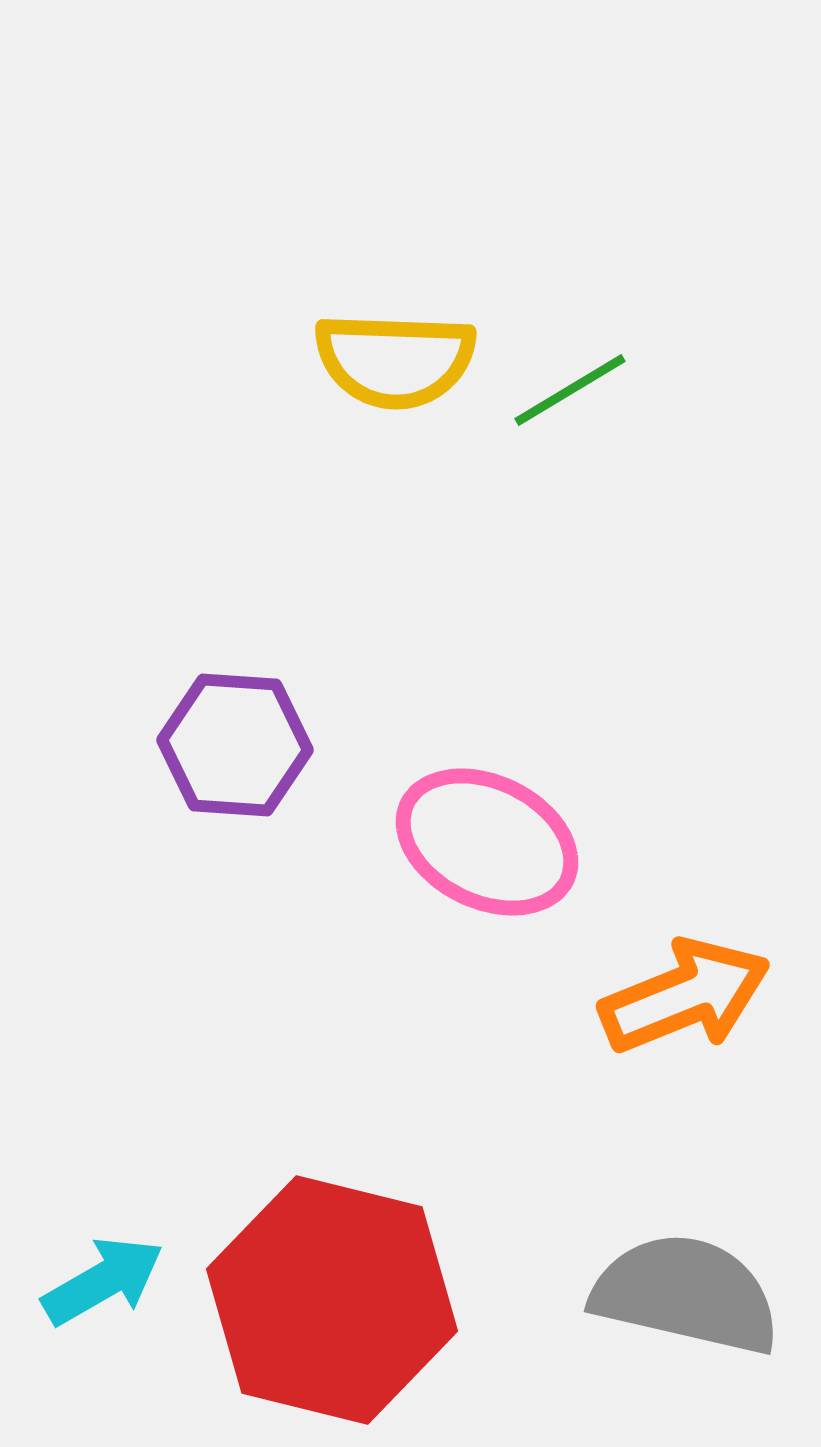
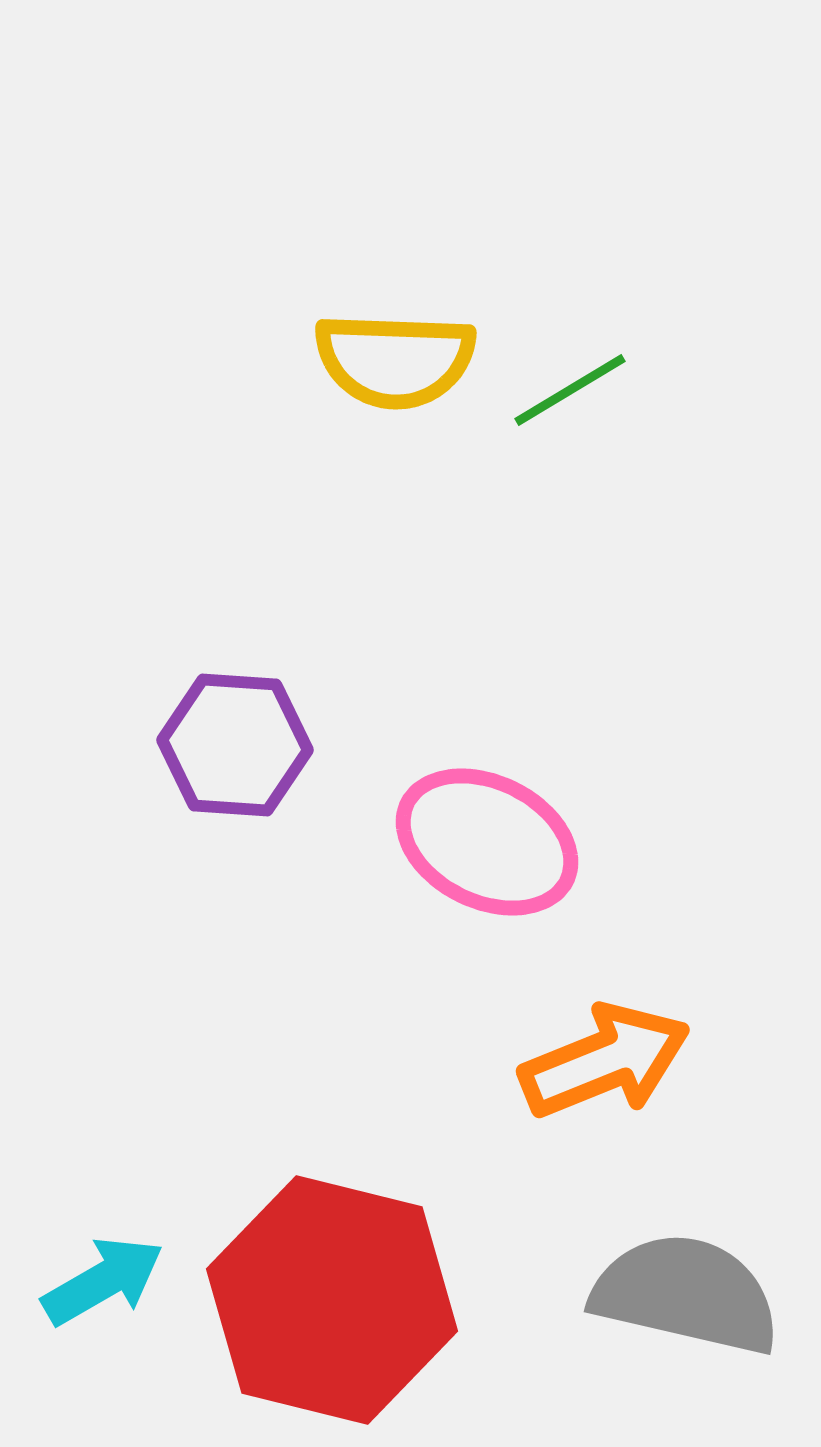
orange arrow: moved 80 px left, 65 px down
